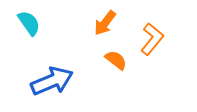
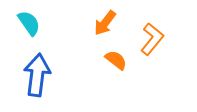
blue arrow: moved 15 px left, 6 px up; rotated 60 degrees counterclockwise
